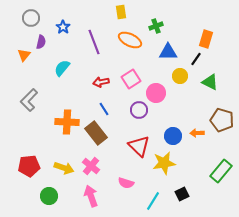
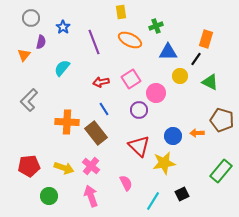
pink semicircle: rotated 133 degrees counterclockwise
